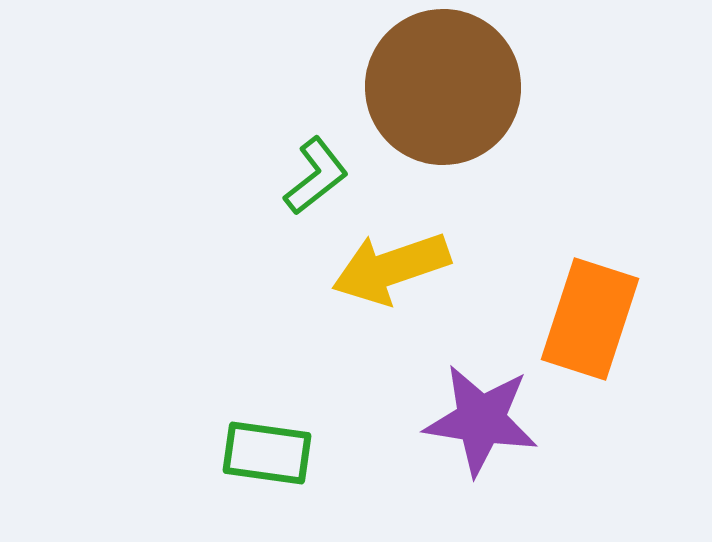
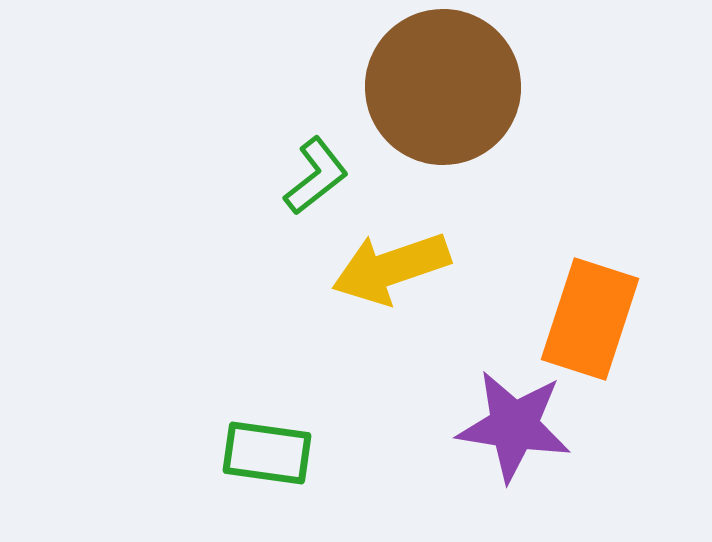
purple star: moved 33 px right, 6 px down
